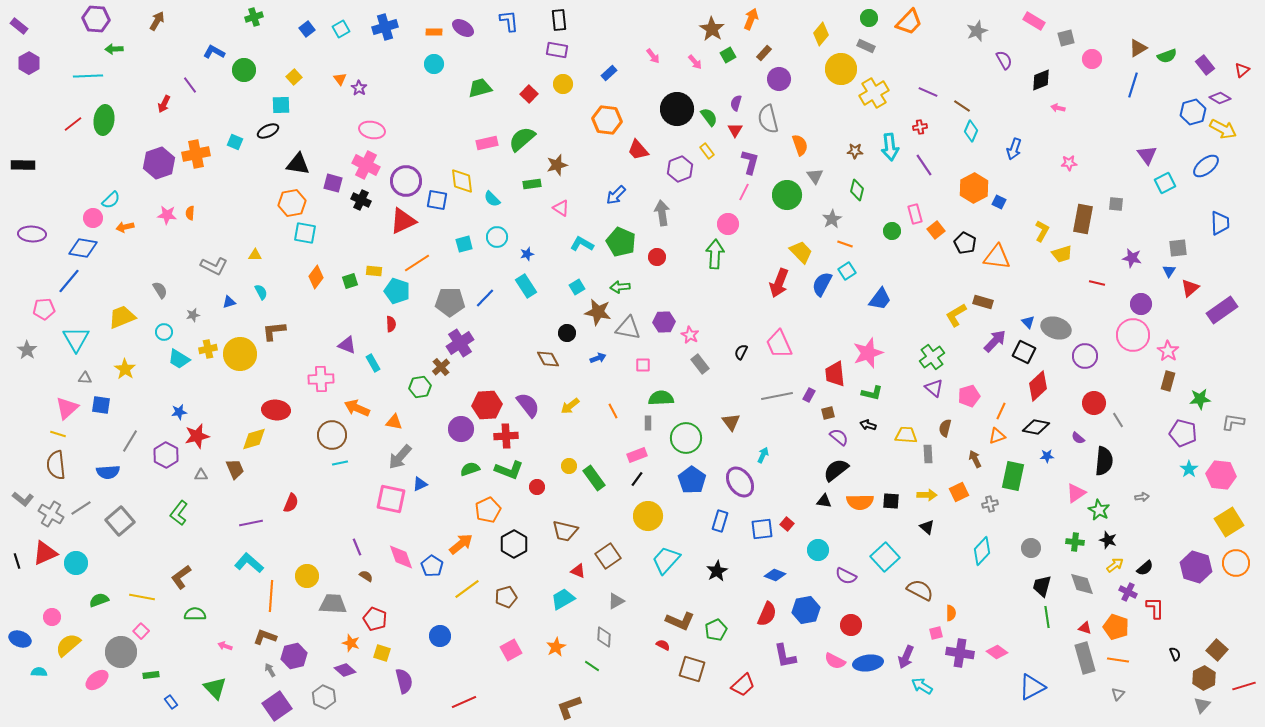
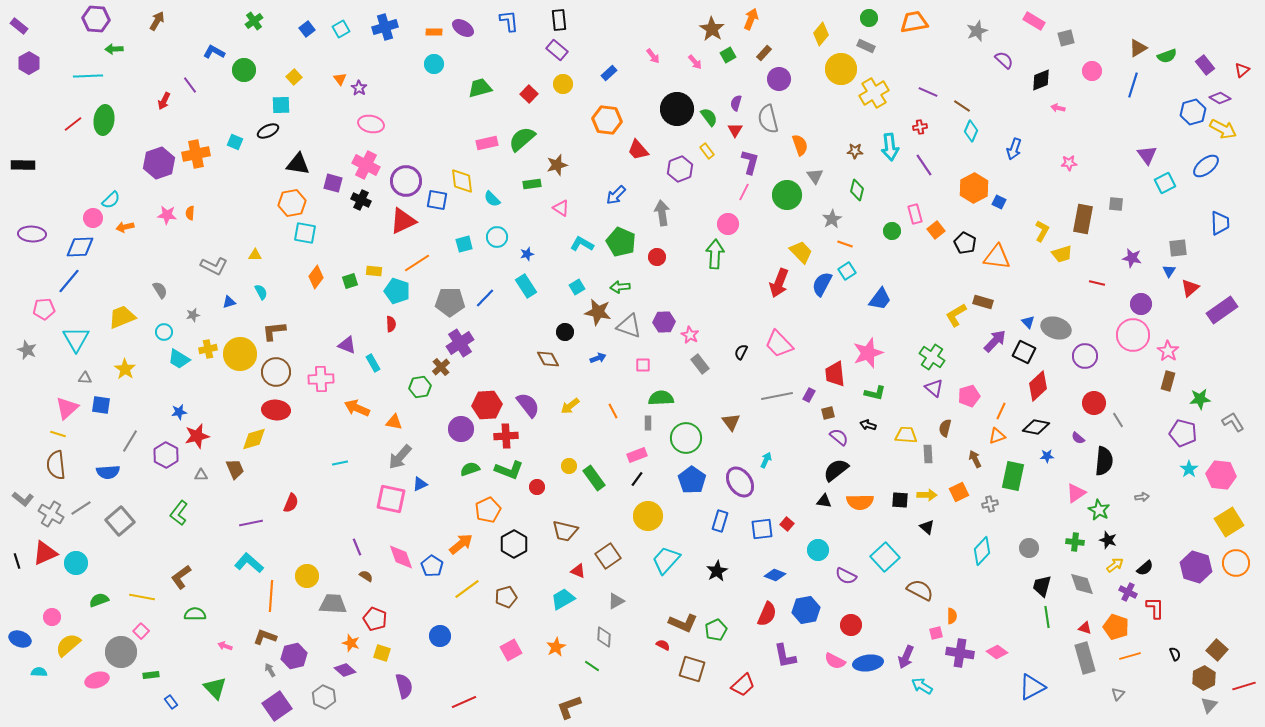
green cross at (254, 17): moved 4 px down; rotated 18 degrees counterclockwise
orange trapezoid at (909, 22): moved 5 px right; rotated 144 degrees counterclockwise
purple rectangle at (557, 50): rotated 30 degrees clockwise
pink circle at (1092, 59): moved 12 px down
purple semicircle at (1004, 60): rotated 18 degrees counterclockwise
red arrow at (164, 104): moved 3 px up
pink ellipse at (372, 130): moved 1 px left, 6 px up
blue diamond at (83, 248): moved 3 px left, 1 px up; rotated 12 degrees counterclockwise
gray triangle at (628, 328): moved 1 px right, 2 px up; rotated 8 degrees clockwise
black circle at (567, 333): moved 2 px left, 1 px up
pink trapezoid at (779, 344): rotated 20 degrees counterclockwise
gray star at (27, 350): rotated 12 degrees counterclockwise
green cross at (932, 357): rotated 20 degrees counterclockwise
green L-shape at (872, 393): moved 3 px right
gray L-shape at (1233, 422): rotated 50 degrees clockwise
brown circle at (332, 435): moved 56 px left, 63 px up
cyan arrow at (763, 455): moved 3 px right, 5 px down
black square at (891, 501): moved 9 px right, 1 px up
gray circle at (1031, 548): moved 2 px left
orange semicircle at (951, 613): moved 1 px right, 3 px down
brown L-shape at (680, 621): moved 3 px right, 2 px down
orange line at (1118, 660): moved 12 px right, 4 px up; rotated 25 degrees counterclockwise
pink ellipse at (97, 680): rotated 20 degrees clockwise
purple semicircle at (404, 681): moved 5 px down
gray triangle at (1202, 705): moved 7 px right
